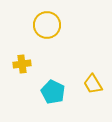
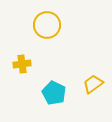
yellow trapezoid: rotated 85 degrees clockwise
cyan pentagon: moved 1 px right, 1 px down
